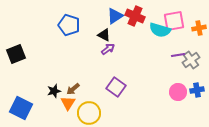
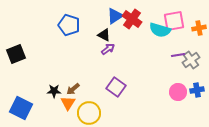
red cross: moved 3 px left, 3 px down; rotated 12 degrees clockwise
black star: rotated 16 degrees clockwise
